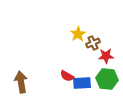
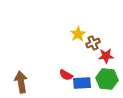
red semicircle: moved 1 px left, 1 px up
